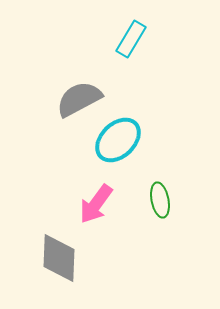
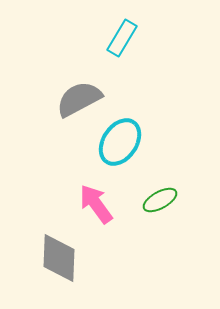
cyan rectangle: moved 9 px left, 1 px up
cyan ellipse: moved 2 px right, 2 px down; rotated 12 degrees counterclockwise
green ellipse: rotated 72 degrees clockwise
pink arrow: rotated 108 degrees clockwise
